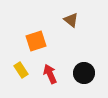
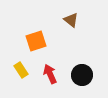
black circle: moved 2 px left, 2 px down
